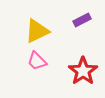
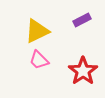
pink trapezoid: moved 2 px right, 1 px up
